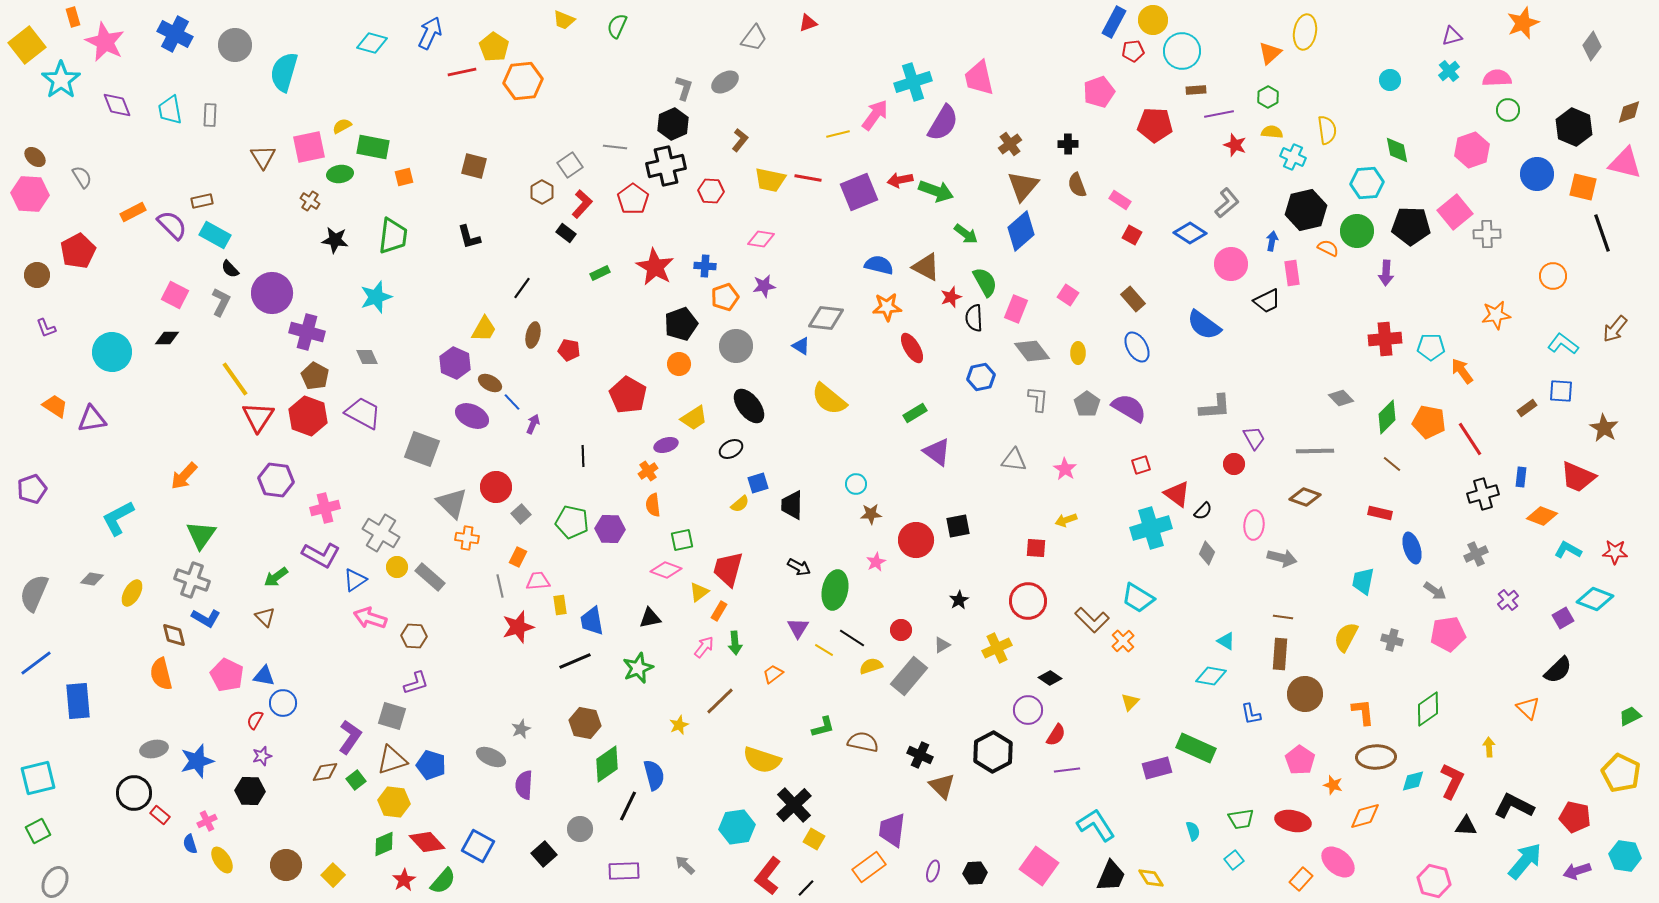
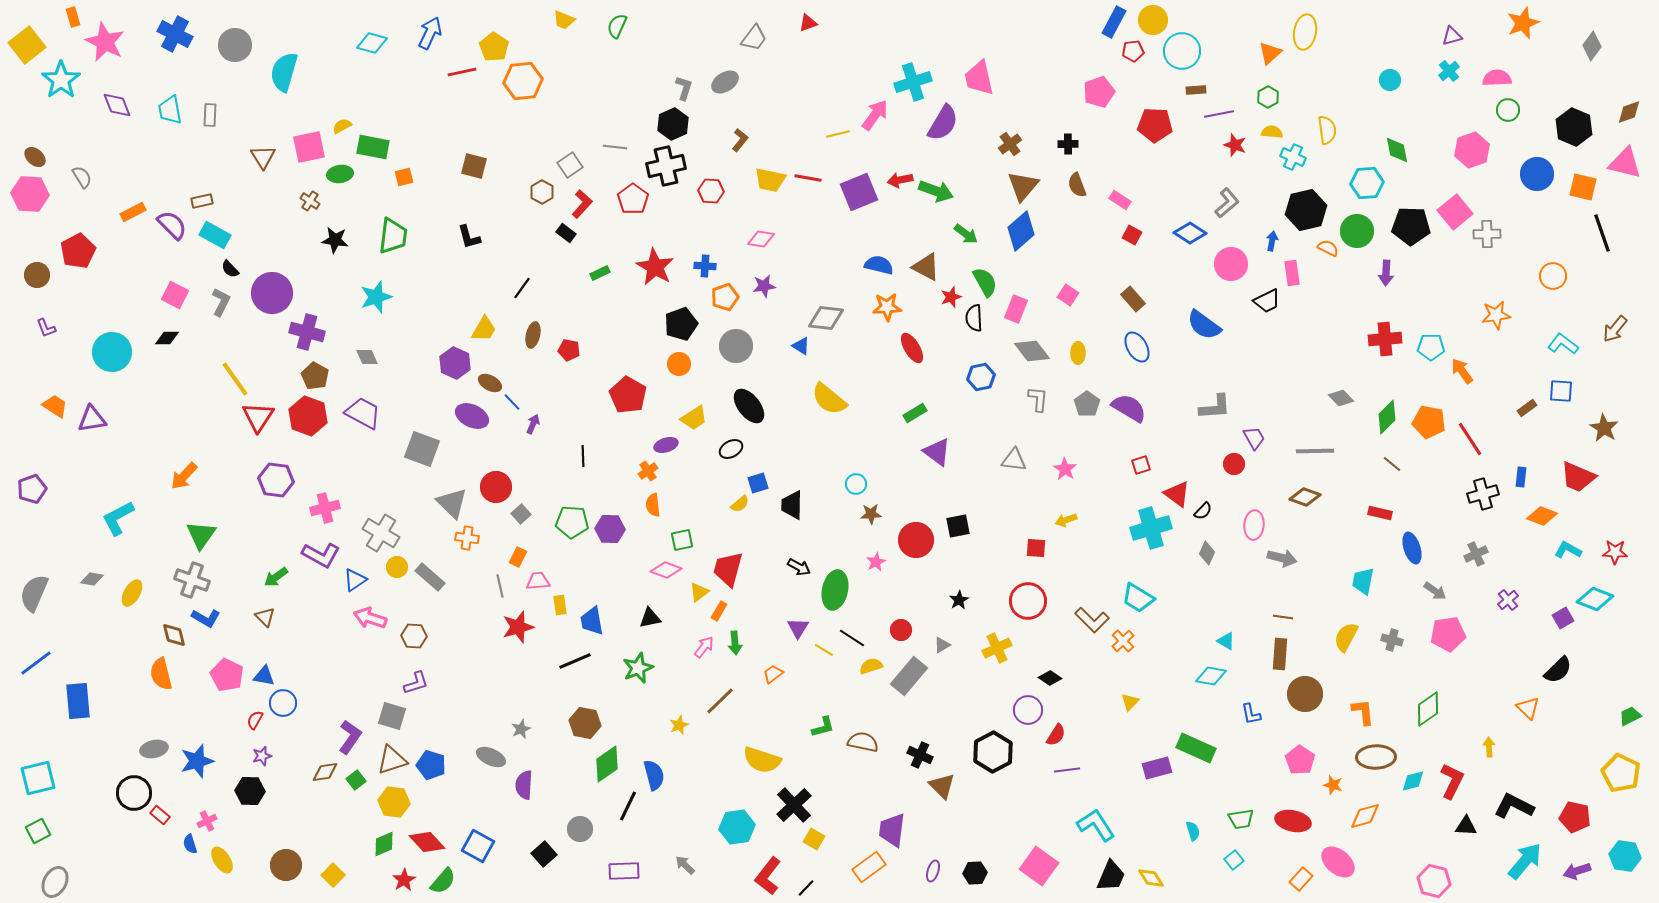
green pentagon at (572, 522): rotated 8 degrees counterclockwise
